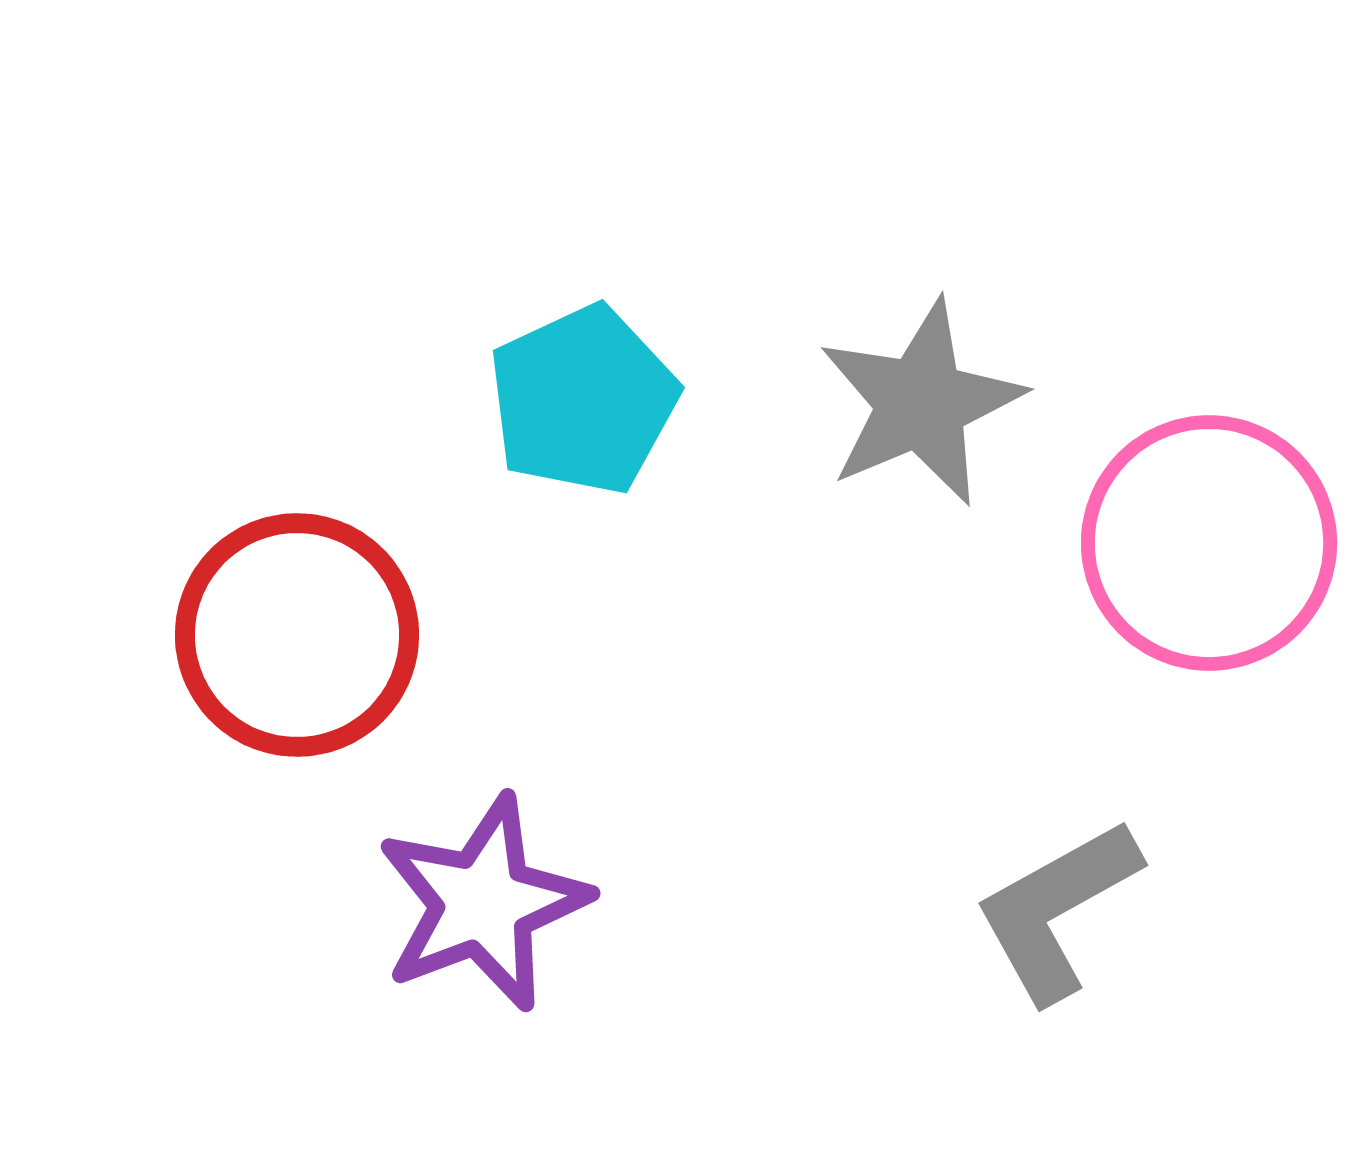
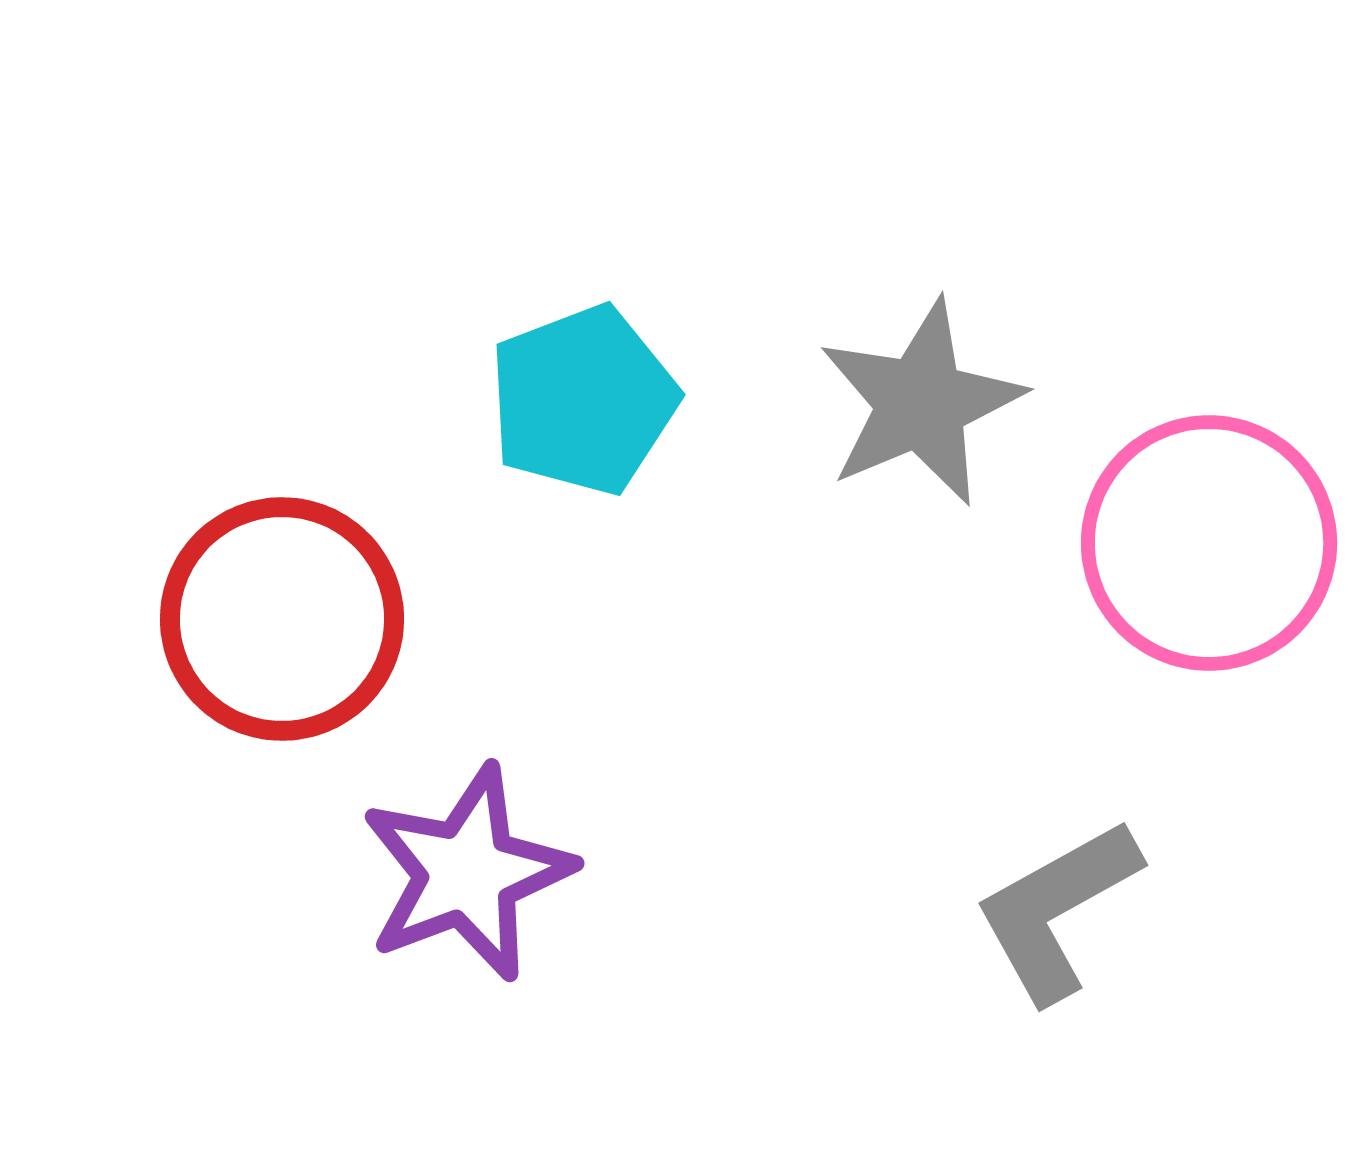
cyan pentagon: rotated 4 degrees clockwise
red circle: moved 15 px left, 16 px up
purple star: moved 16 px left, 30 px up
